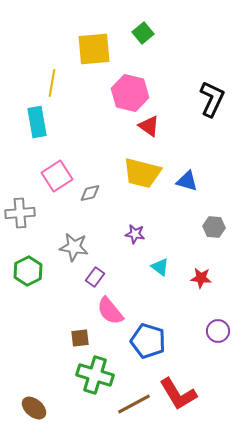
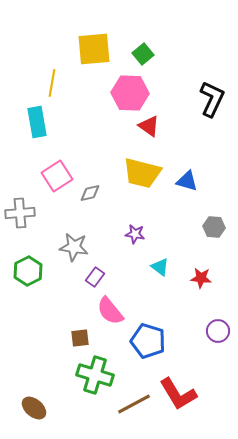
green square: moved 21 px down
pink hexagon: rotated 12 degrees counterclockwise
